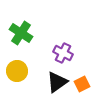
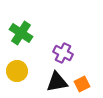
black triangle: rotated 25 degrees clockwise
